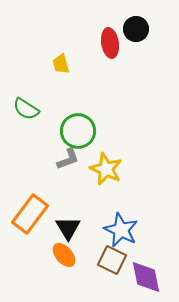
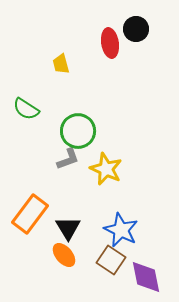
brown square: moved 1 px left; rotated 8 degrees clockwise
